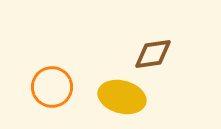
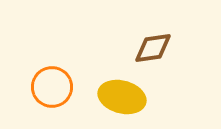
brown diamond: moved 6 px up
